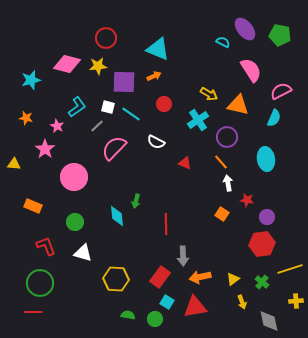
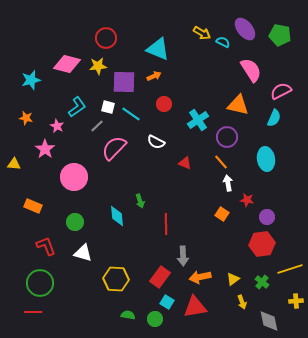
yellow arrow at (209, 94): moved 7 px left, 61 px up
green arrow at (136, 201): moved 4 px right; rotated 32 degrees counterclockwise
